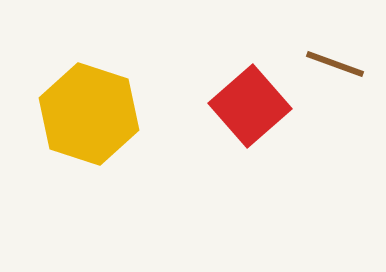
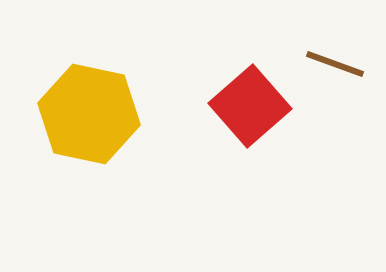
yellow hexagon: rotated 6 degrees counterclockwise
